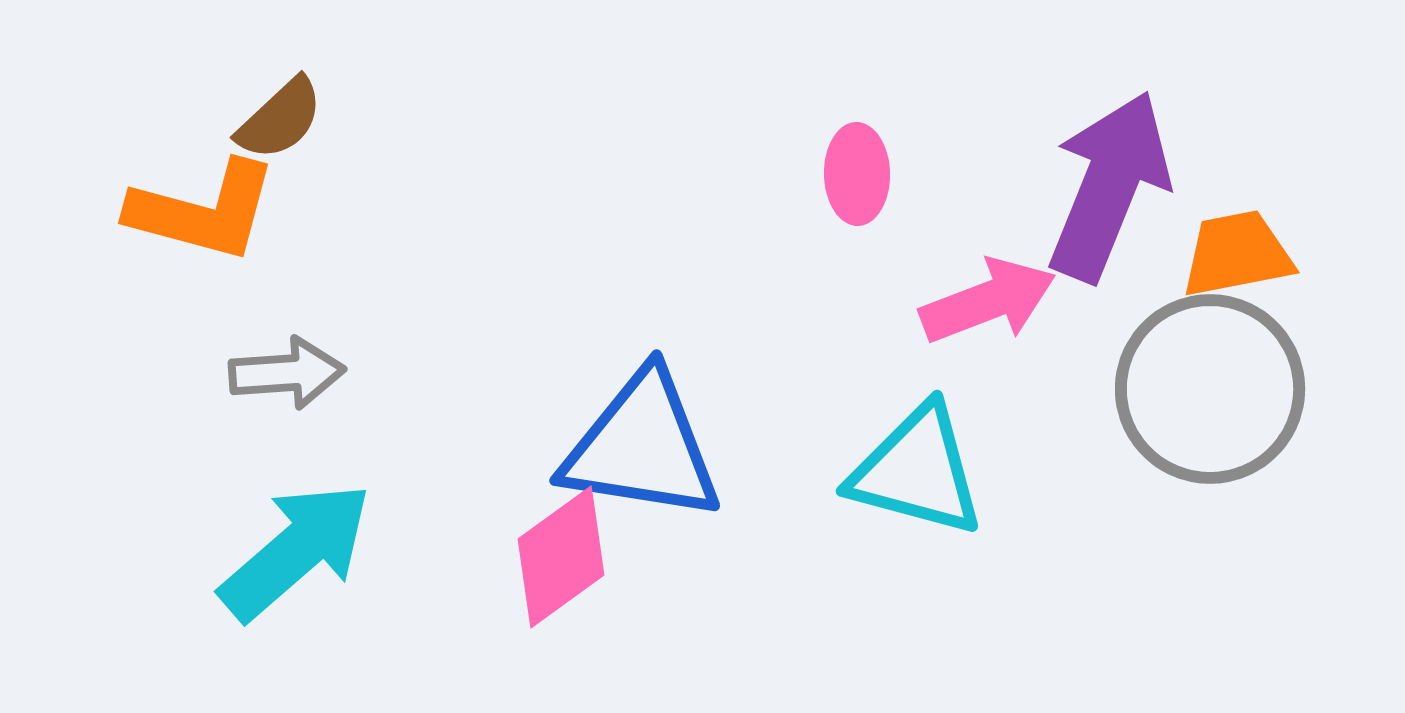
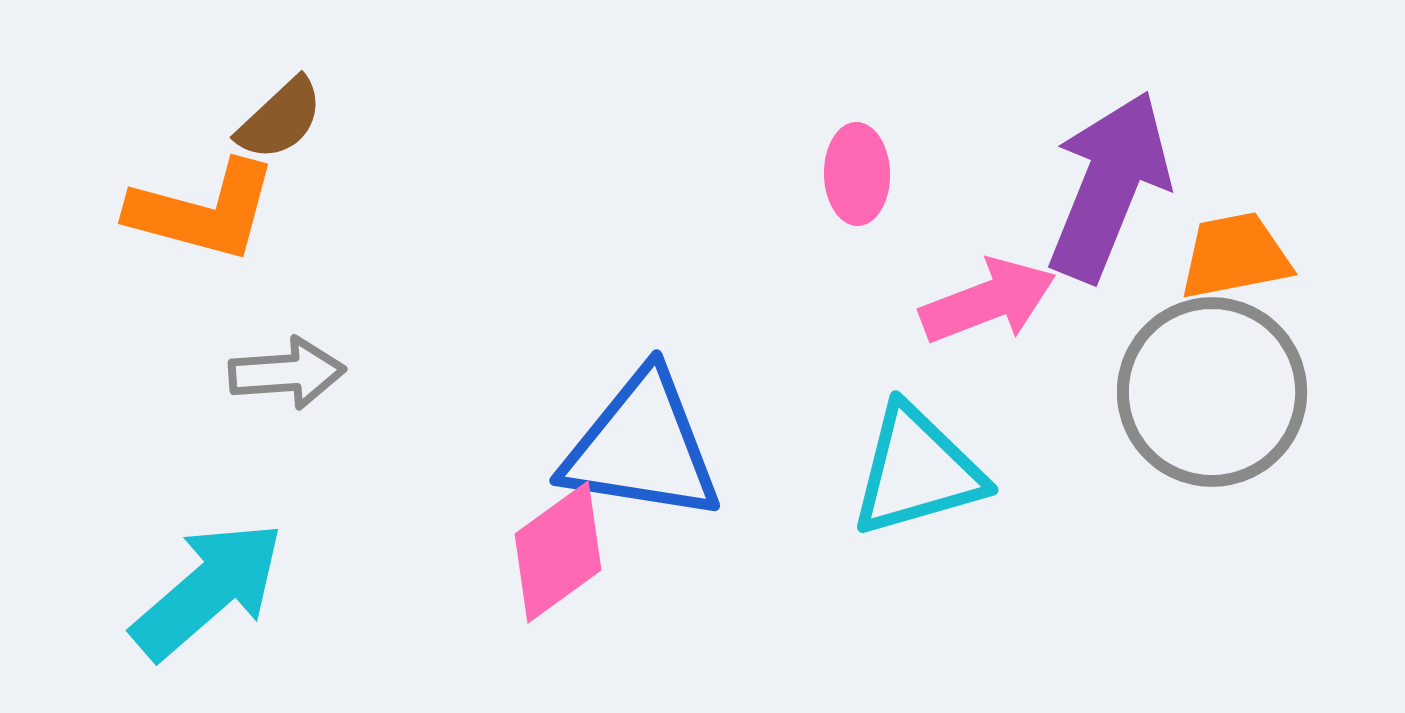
orange trapezoid: moved 2 px left, 2 px down
gray circle: moved 2 px right, 3 px down
cyan triangle: rotated 31 degrees counterclockwise
cyan arrow: moved 88 px left, 39 px down
pink diamond: moved 3 px left, 5 px up
